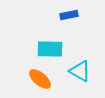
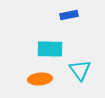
cyan triangle: moved 1 px up; rotated 25 degrees clockwise
orange ellipse: rotated 45 degrees counterclockwise
